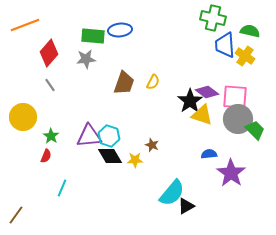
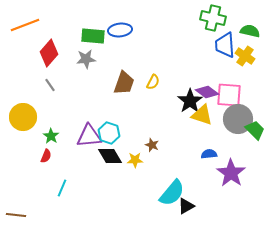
pink square: moved 6 px left, 2 px up
cyan hexagon: moved 3 px up
brown line: rotated 60 degrees clockwise
